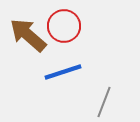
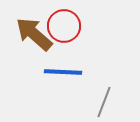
brown arrow: moved 6 px right, 1 px up
blue line: rotated 21 degrees clockwise
